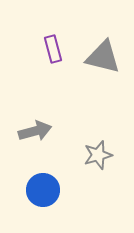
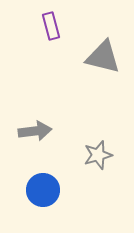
purple rectangle: moved 2 px left, 23 px up
gray arrow: rotated 8 degrees clockwise
